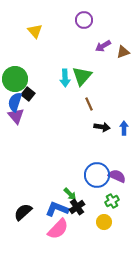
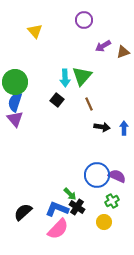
green circle: moved 3 px down
black square: moved 29 px right, 6 px down
purple triangle: moved 1 px left, 3 px down
black cross: rotated 21 degrees counterclockwise
